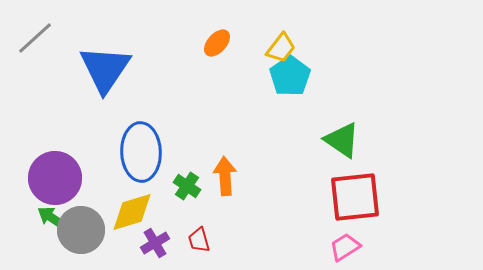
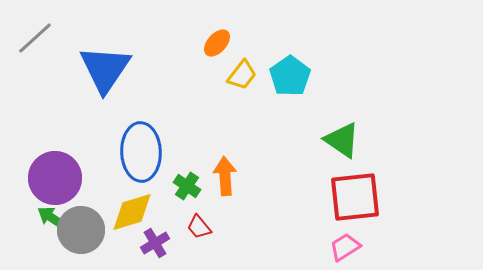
yellow trapezoid: moved 39 px left, 27 px down
red trapezoid: moved 13 px up; rotated 24 degrees counterclockwise
